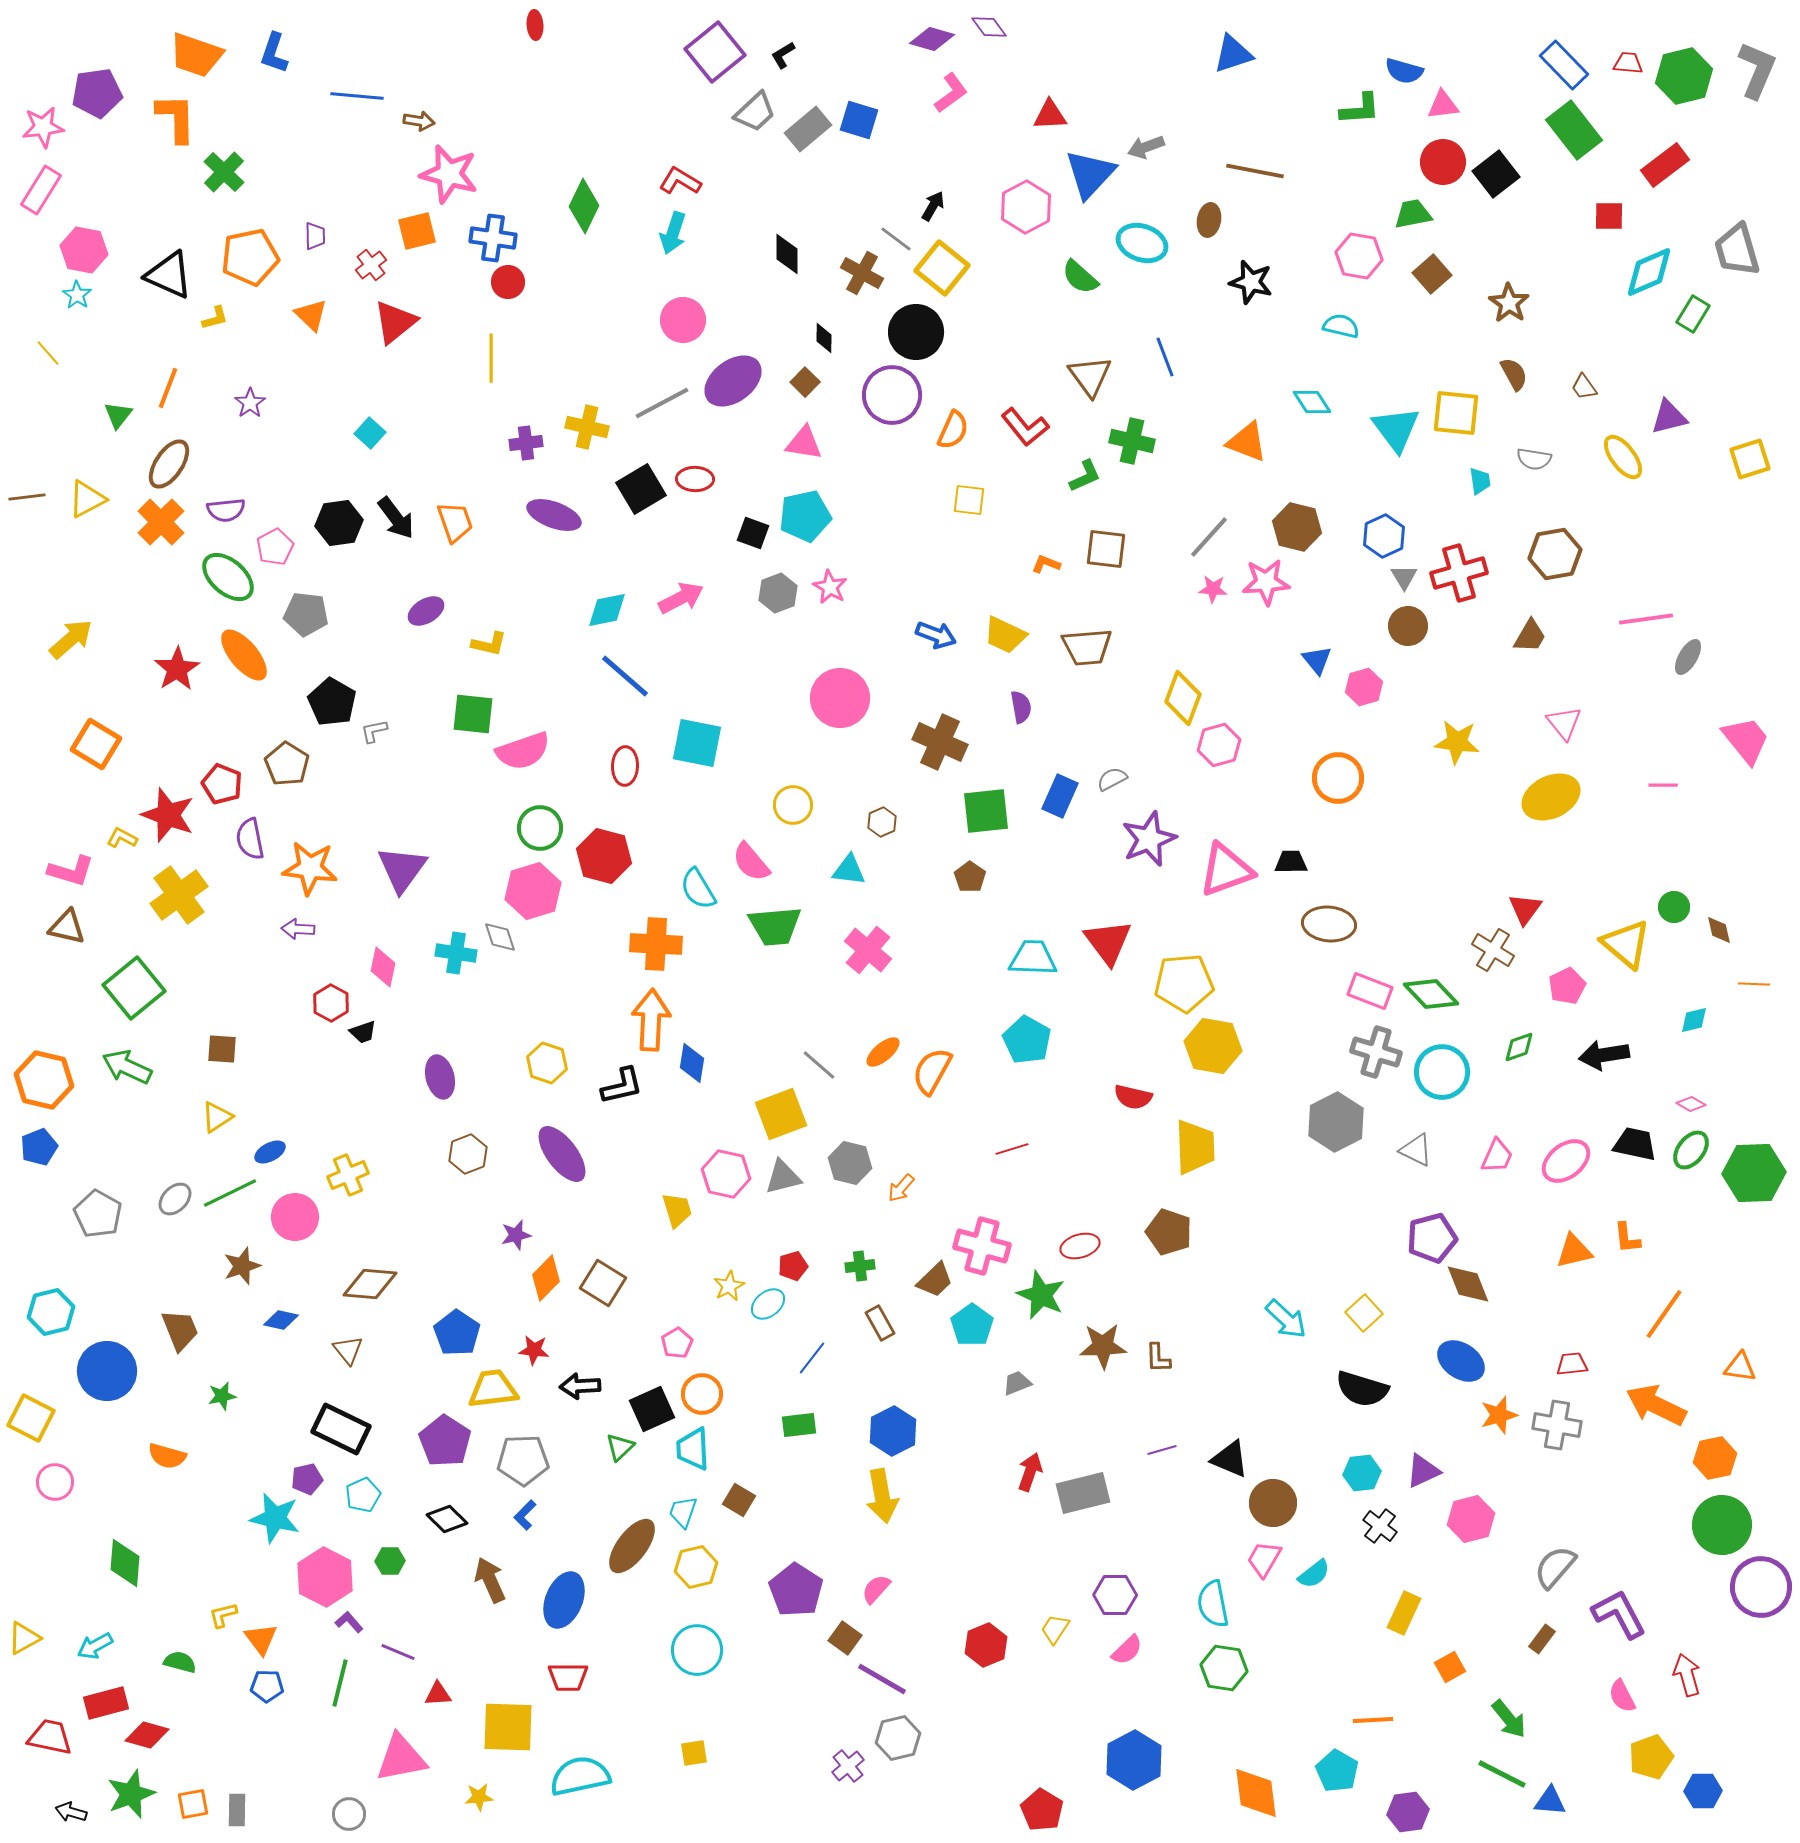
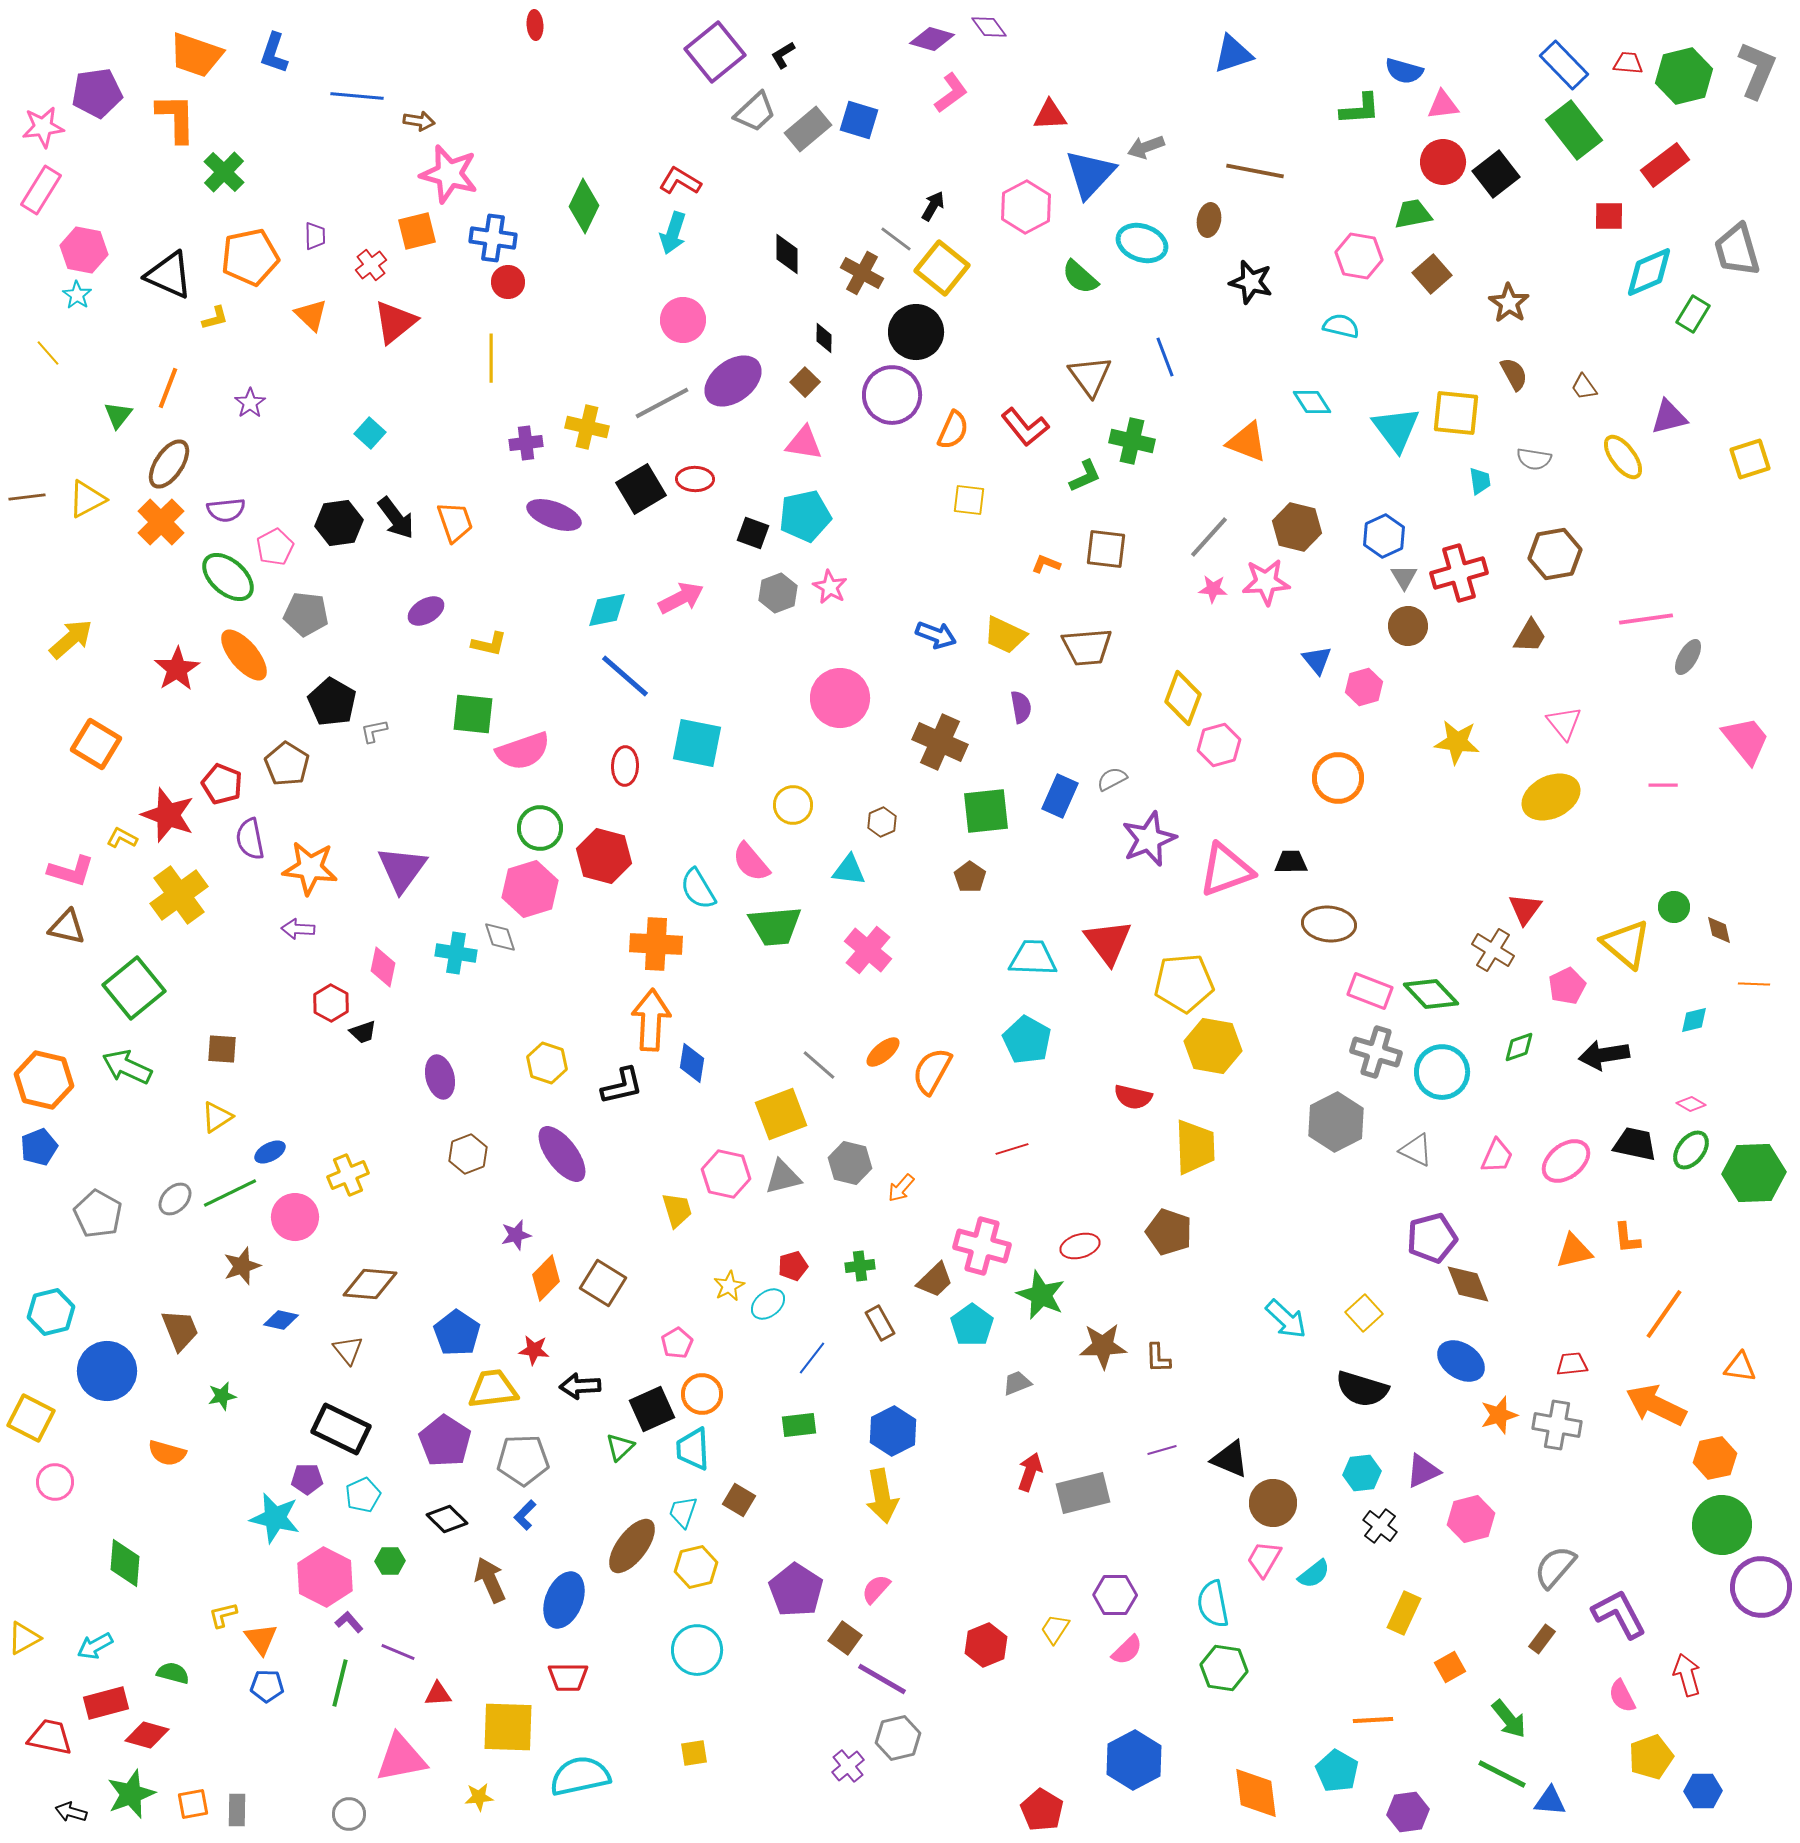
pink hexagon at (533, 891): moved 3 px left, 2 px up
orange semicircle at (167, 1456): moved 3 px up
purple pentagon at (307, 1479): rotated 12 degrees clockwise
green semicircle at (180, 1662): moved 7 px left, 11 px down
